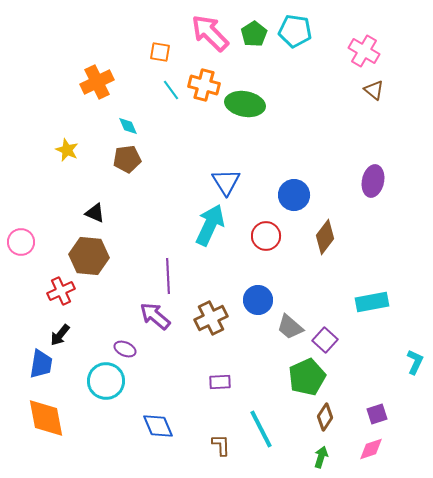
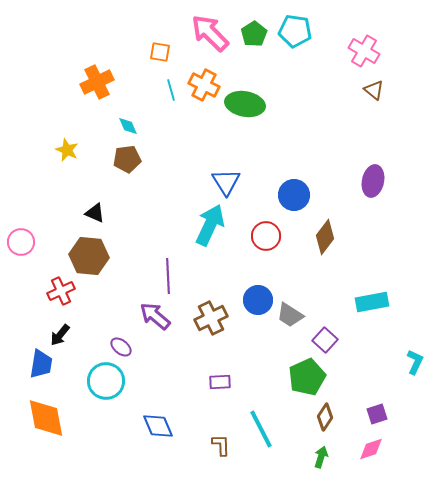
orange cross at (204, 85): rotated 12 degrees clockwise
cyan line at (171, 90): rotated 20 degrees clockwise
gray trapezoid at (290, 327): moved 12 px up; rotated 8 degrees counterclockwise
purple ellipse at (125, 349): moved 4 px left, 2 px up; rotated 15 degrees clockwise
